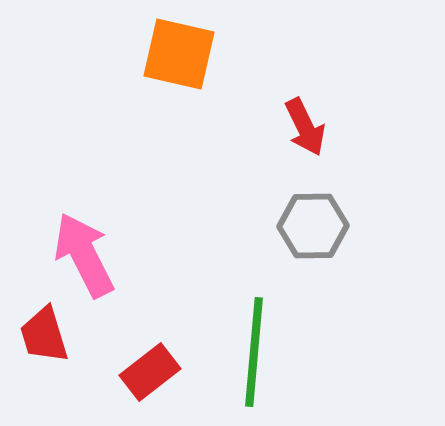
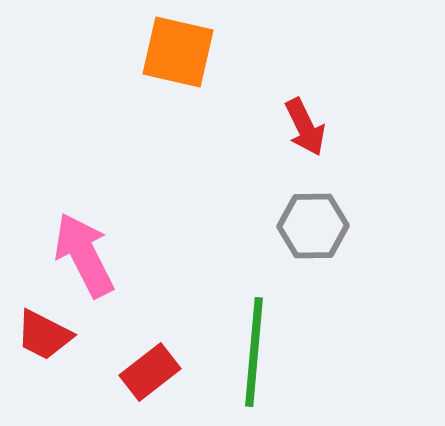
orange square: moved 1 px left, 2 px up
red trapezoid: rotated 46 degrees counterclockwise
